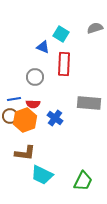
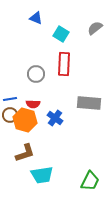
gray semicircle: rotated 21 degrees counterclockwise
blue triangle: moved 7 px left, 29 px up
gray circle: moved 1 px right, 3 px up
blue line: moved 4 px left
brown circle: moved 1 px up
orange hexagon: rotated 25 degrees counterclockwise
brown L-shape: rotated 25 degrees counterclockwise
cyan trapezoid: rotated 35 degrees counterclockwise
green trapezoid: moved 7 px right
